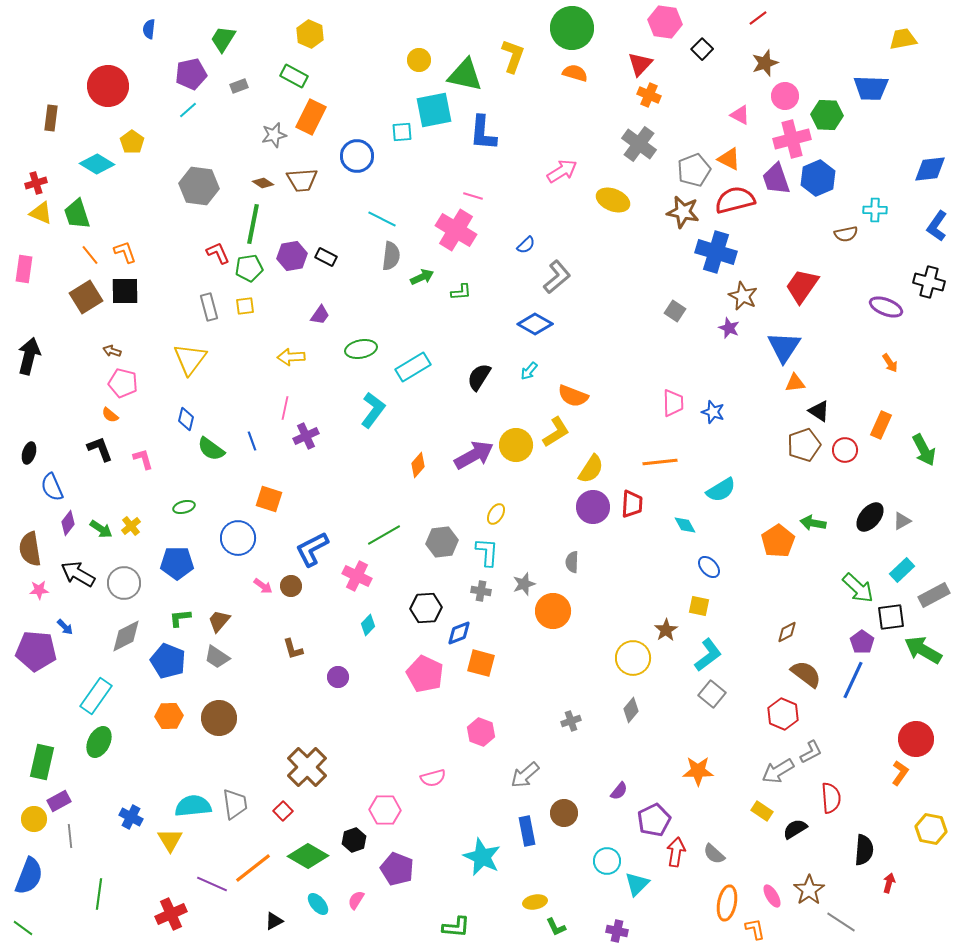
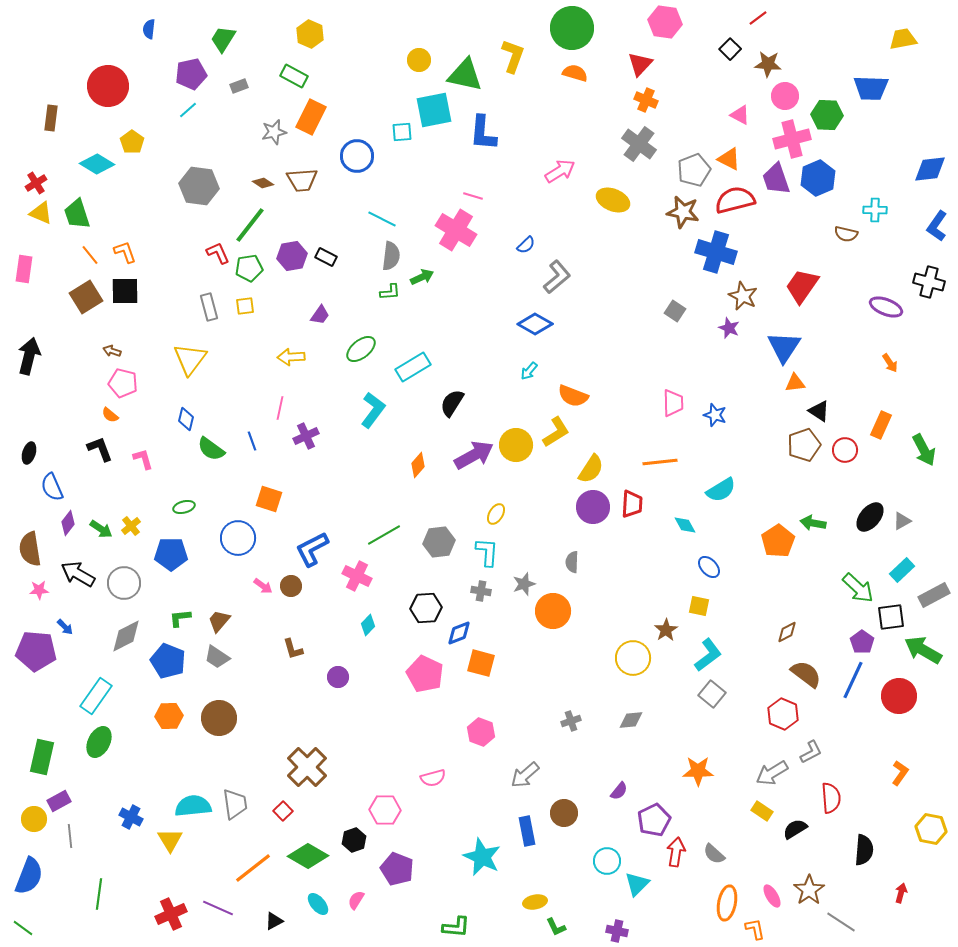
black square at (702, 49): moved 28 px right
brown star at (765, 63): moved 3 px right, 1 px down; rotated 24 degrees clockwise
orange cross at (649, 95): moved 3 px left, 5 px down
gray star at (274, 135): moved 3 px up
pink arrow at (562, 171): moved 2 px left
red cross at (36, 183): rotated 15 degrees counterclockwise
green line at (253, 224): moved 3 px left, 1 px down; rotated 27 degrees clockwise
brown semicircle at (846, 234): rotated 25 degrees clockwise
green L-shape at (461, 292): moved 71 px left
green ellipse at (361, 349): rotated 28 degrees counterclockwise
black semicircle at (479, 377): moved 27 px left, 26 px down
pink line at (285, 408): moved 5 px left
blue star at (713, 412): moved 2 px right, 3 px down
gray hexagon at (442, 542): moved 3 px left
blue pentagon at (177, 563): moved 6 px left, 9 px up
gray diamond at (631, 710): moved 10 px down; rotated 45 degrees clockwise
red circle at (916, 739): moved 17 px left, 43 px up
green rectangle at (42, 762): moved 5 px up
gray arrow at (778, 771): moved 6 px left, 2 px down
red arrow at (889, 883): moved 12 px right, 10 px down
purple line at (212, 884): moved 6 px right, 24 px down
